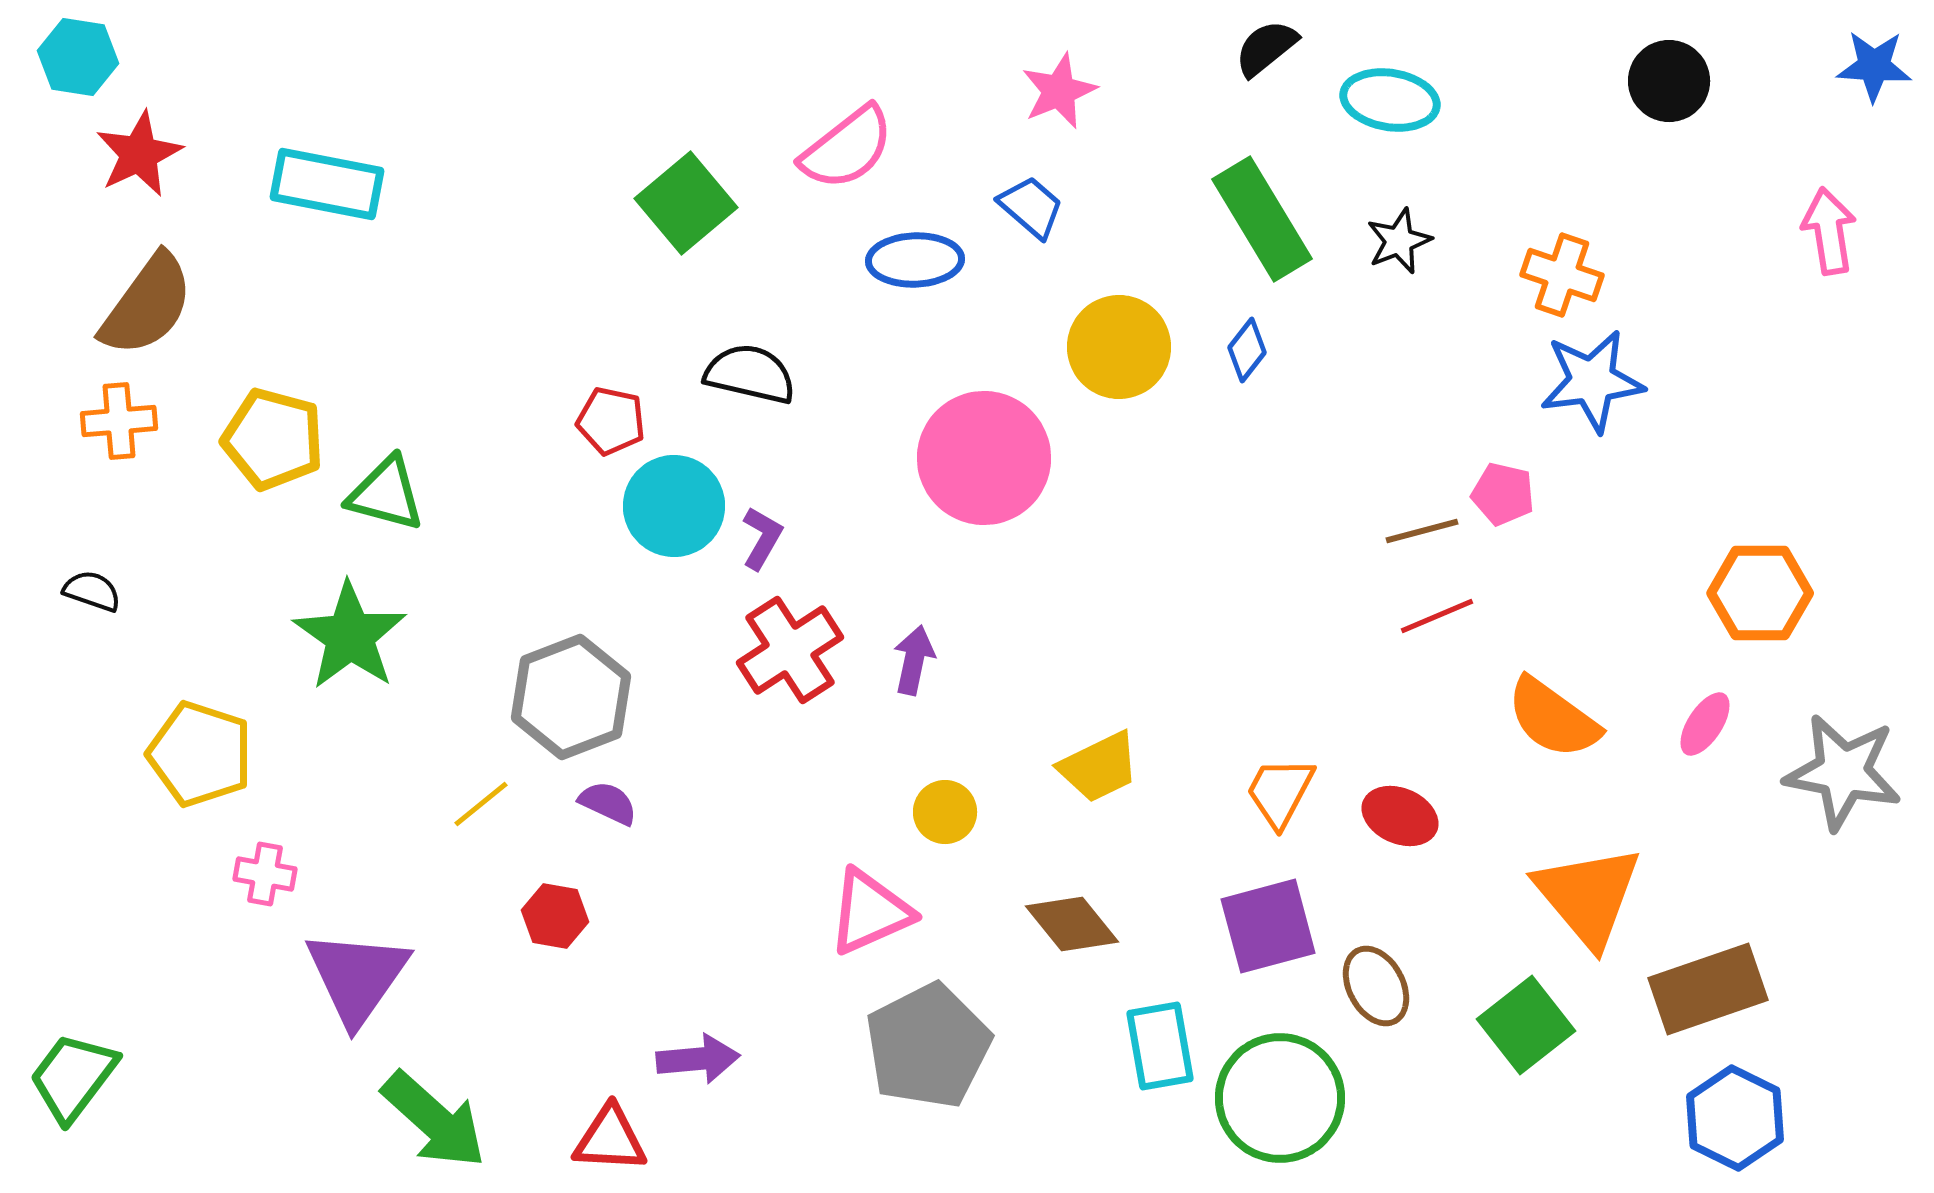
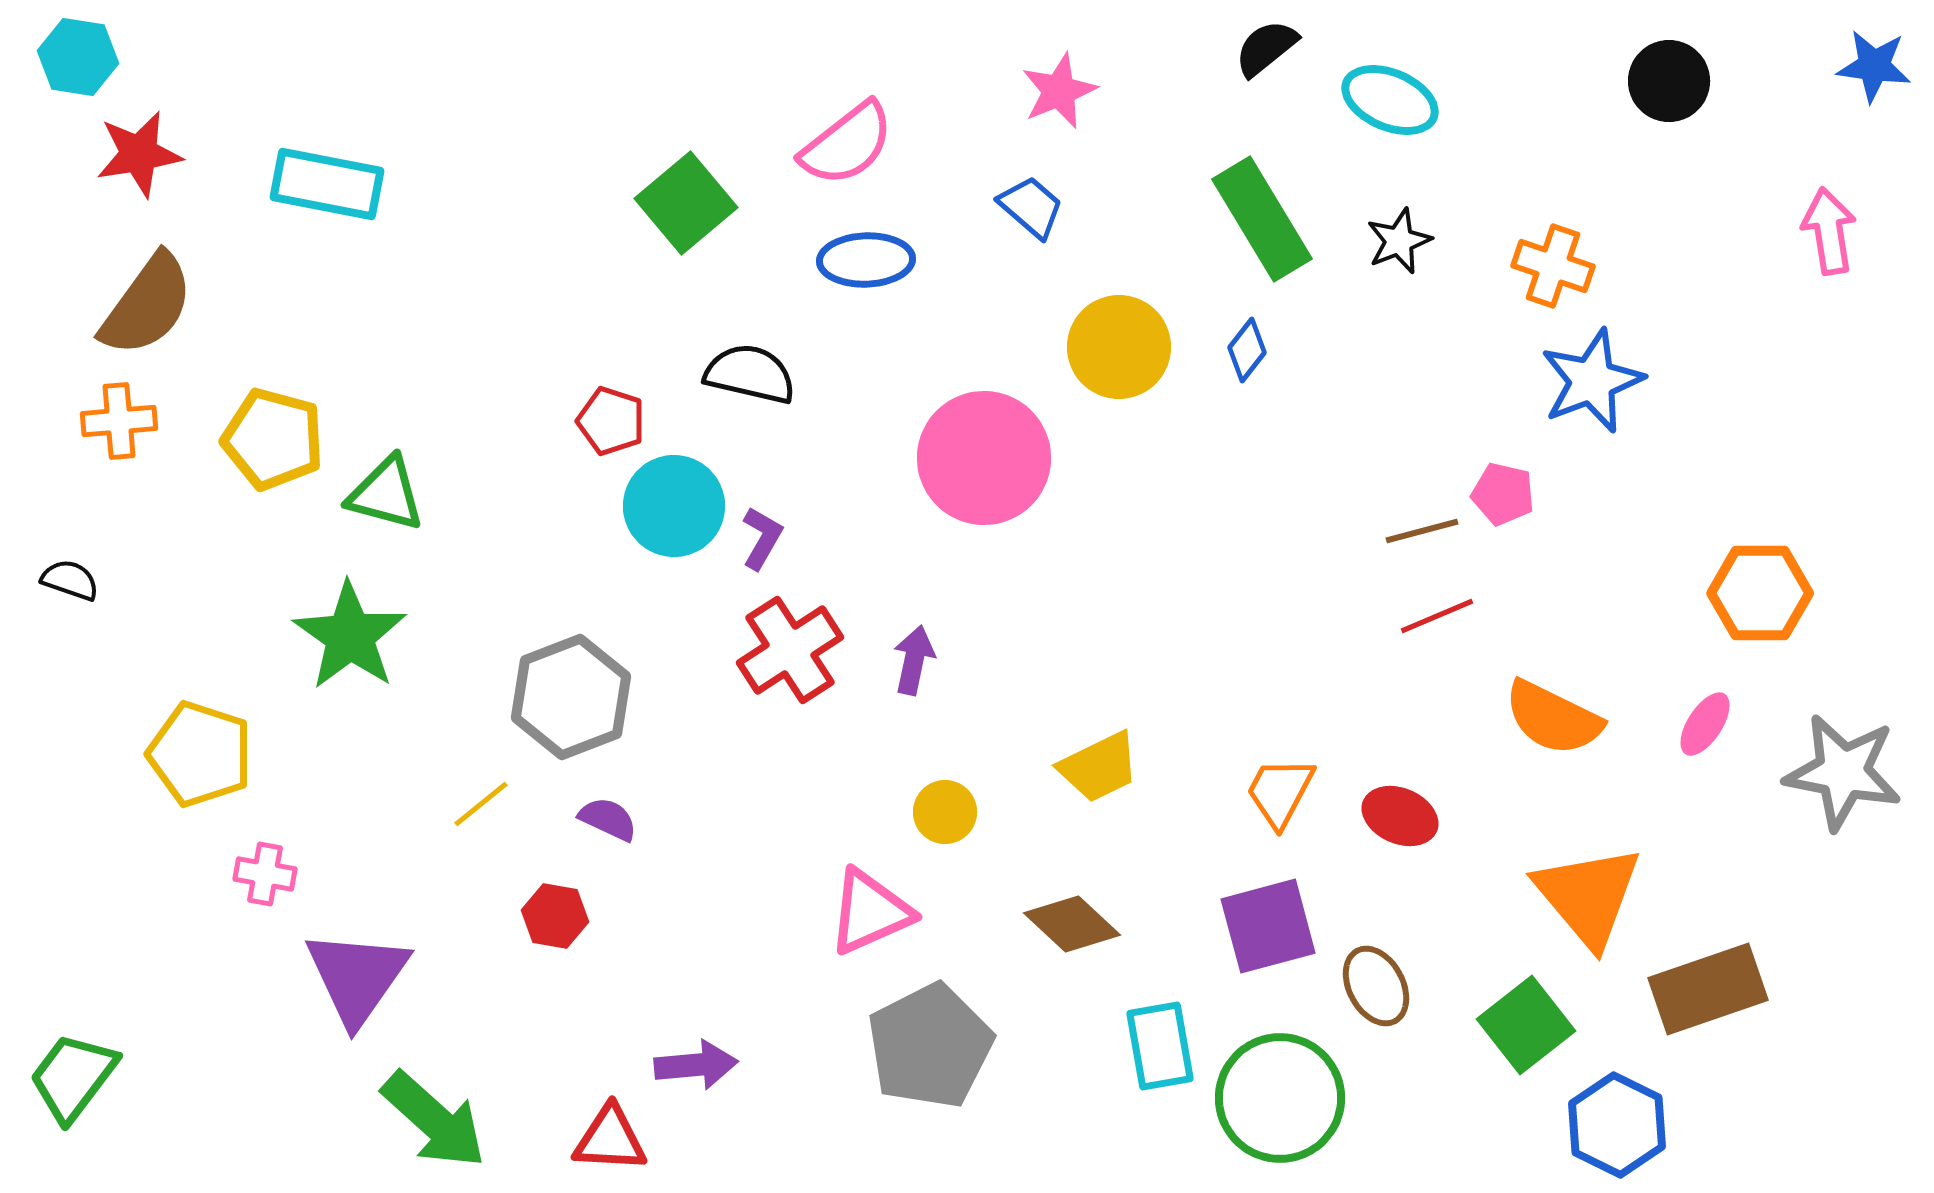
blue star at (1874, 66): rotated 4 degrees clockwise
cyan ellipse at (1390, 100): rotated 14 degrees clockwise
pink semicircle at (847, 148): moved 4 px up
red star at (139, 154): rotated 16 degrees clockwise
blue ellipse at (915, 260): moved 49 px left
orange cross at (1562, 275): moved 9 px left, 9 px up
blue star at (1592, 381): rotated 14 degrees counterclockwise
red pentagon at (611, 421): rotated 6 degrees clockwise
black semicircle at (92, 591): moved 22 px left, 11 px up
orange semicircle at (1553, 718): rotated 10 degrees counterclockwise
purple semicircle at (608, 803): moved 16 px down
brown diamond at (1072, 924): rotated 8 degrees counterclockwise
gray pentagon at (928, 1046): moved 2 px right
purple arrow at (698, 1059): moved 2 px left, 6 px down
blue hexagon at (1735, 1118): moved 118 px left, 7 px down
